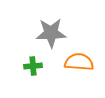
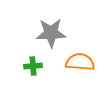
orange semicircle: moved 1 px right
